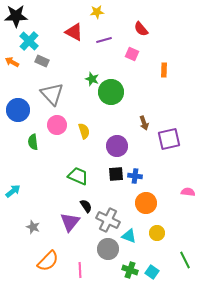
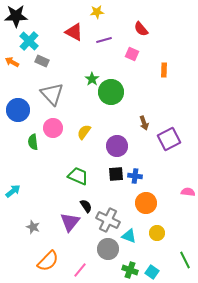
green star: rotated 16 degrees clockwise
pink circle: moved 4 px left, 3 px down
yellow semicircle: moved 1 px down; rotated 126 degrees counterclockwise
purple square: rotated 15 degrees counterclockwise
pink line: rotated 42 degrees clockwise
